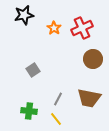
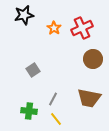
gray line: moved 5 px left
